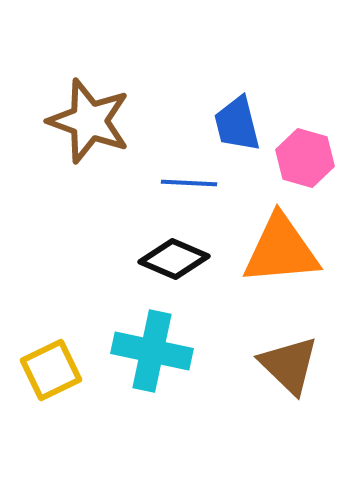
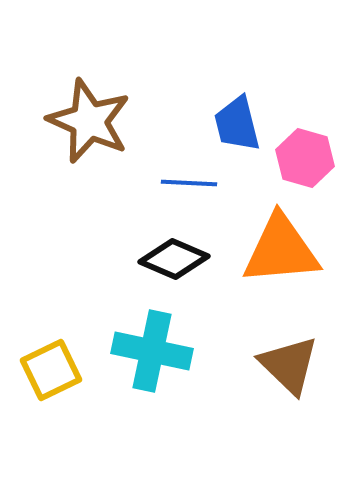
brown star: rotated 4 degrees clockwise
